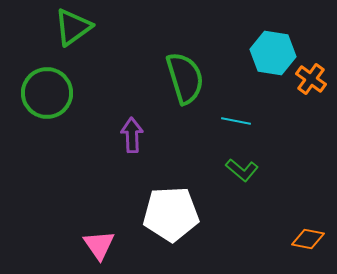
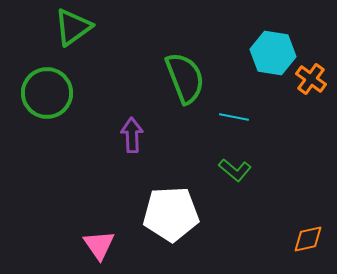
green semicircle: rotated 4 degrees counterclockwise
cyan line: moved 2 px left, 4 px up
green L-shape: moved 7 px left
orange diamond: rotated 24 degrees counterclockwise
